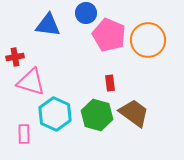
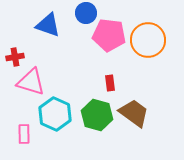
blue triangle: rotated 12 degrees clockwise
pink pentagon: rotated 16 degrees counterclockwise
